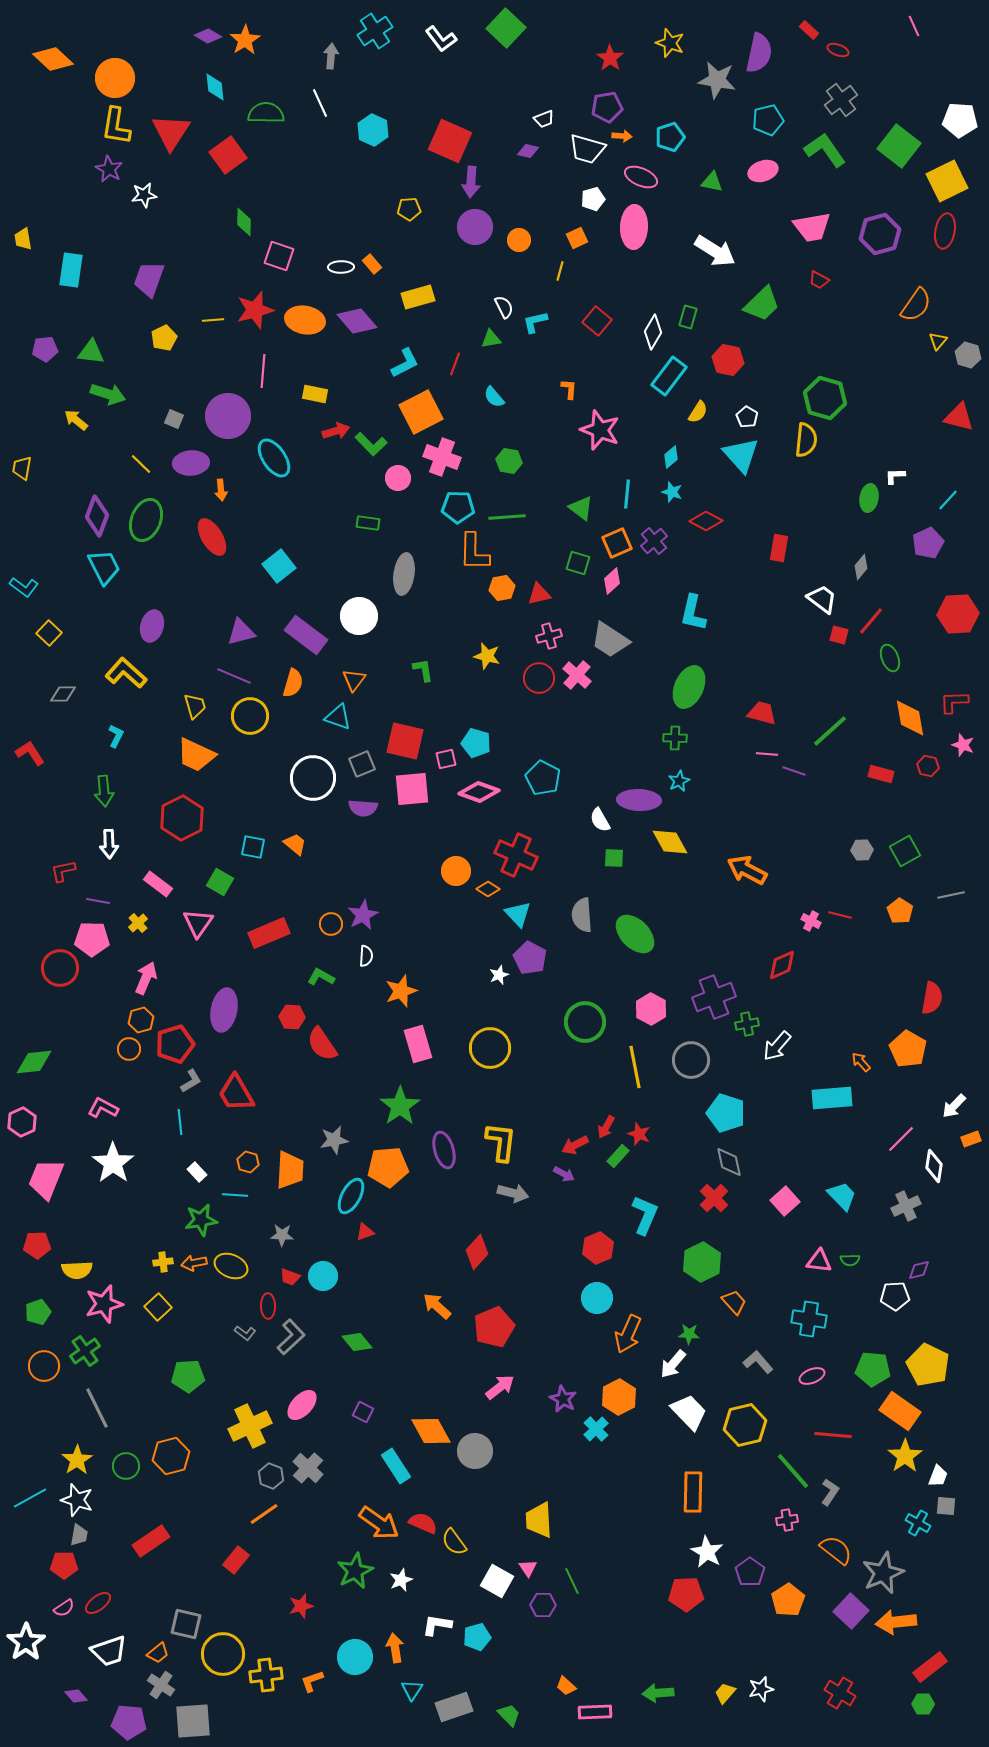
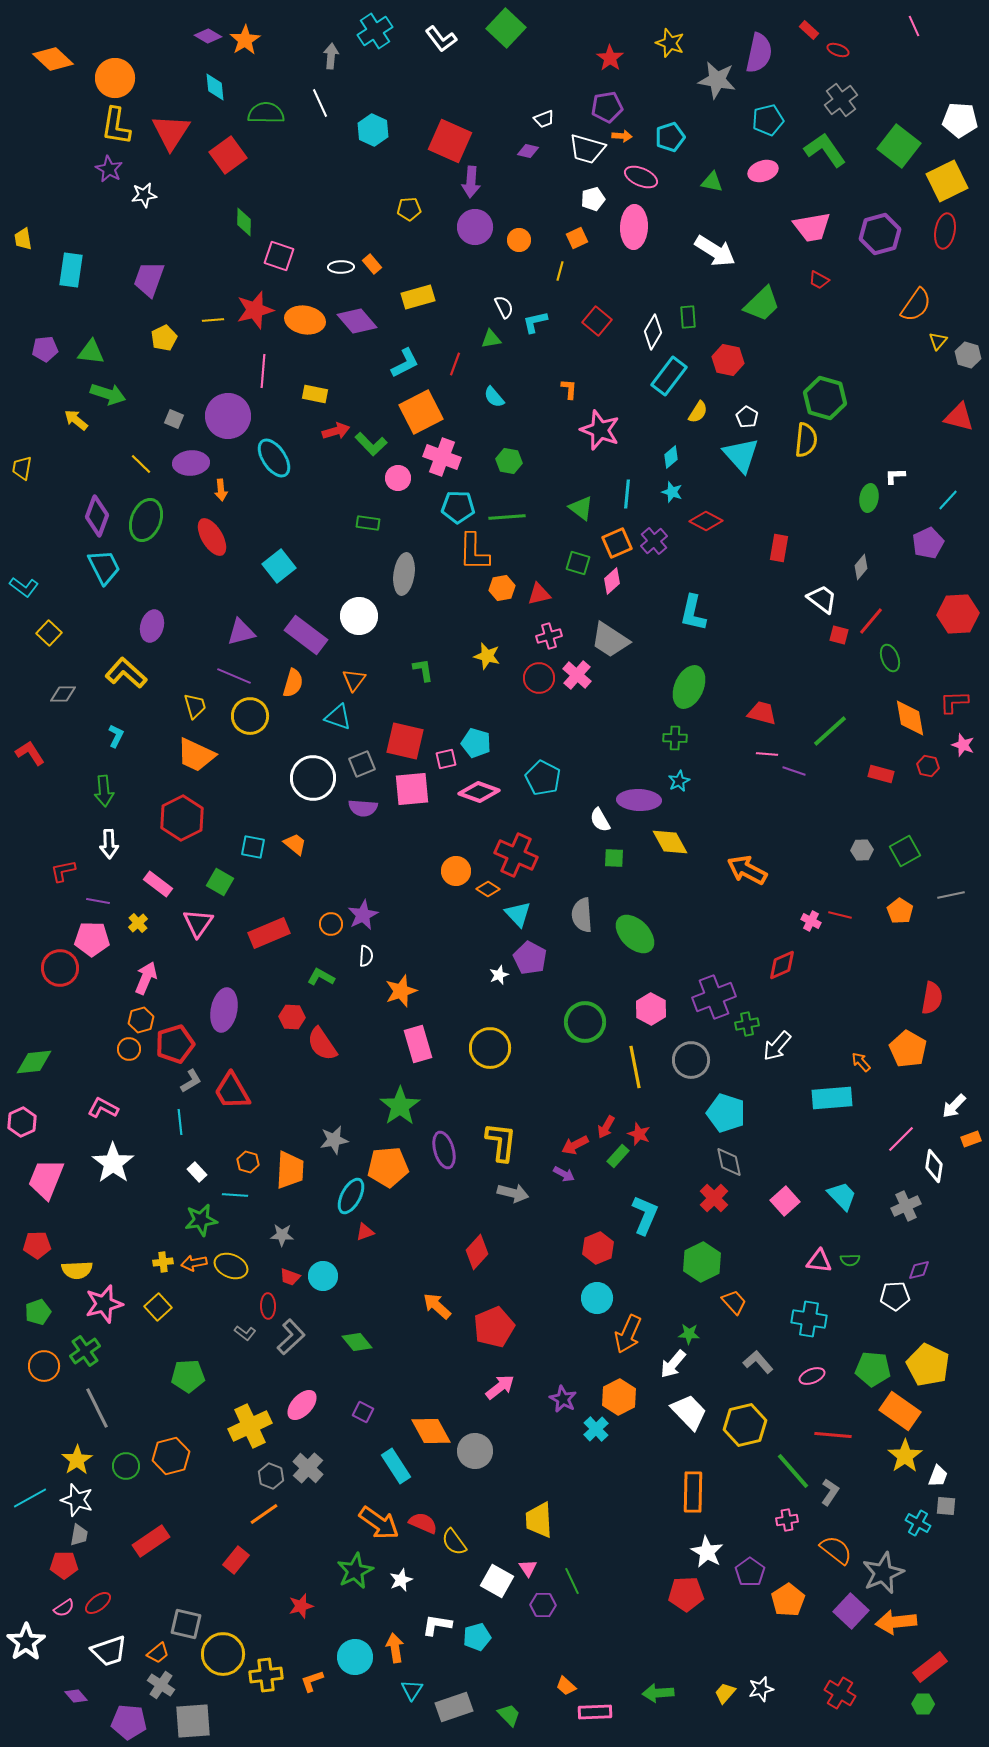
green rectangle at (688, 317): rotated 20 degrees counterclockwise
red trapezoid at (236, 1093): moved 4 px left, 2 px up
